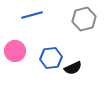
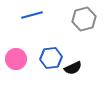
pink circle: moved 1 px right, 8 px down
